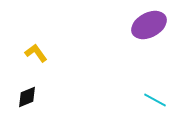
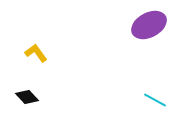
black diamond: rotated 70 degrees clockwise
